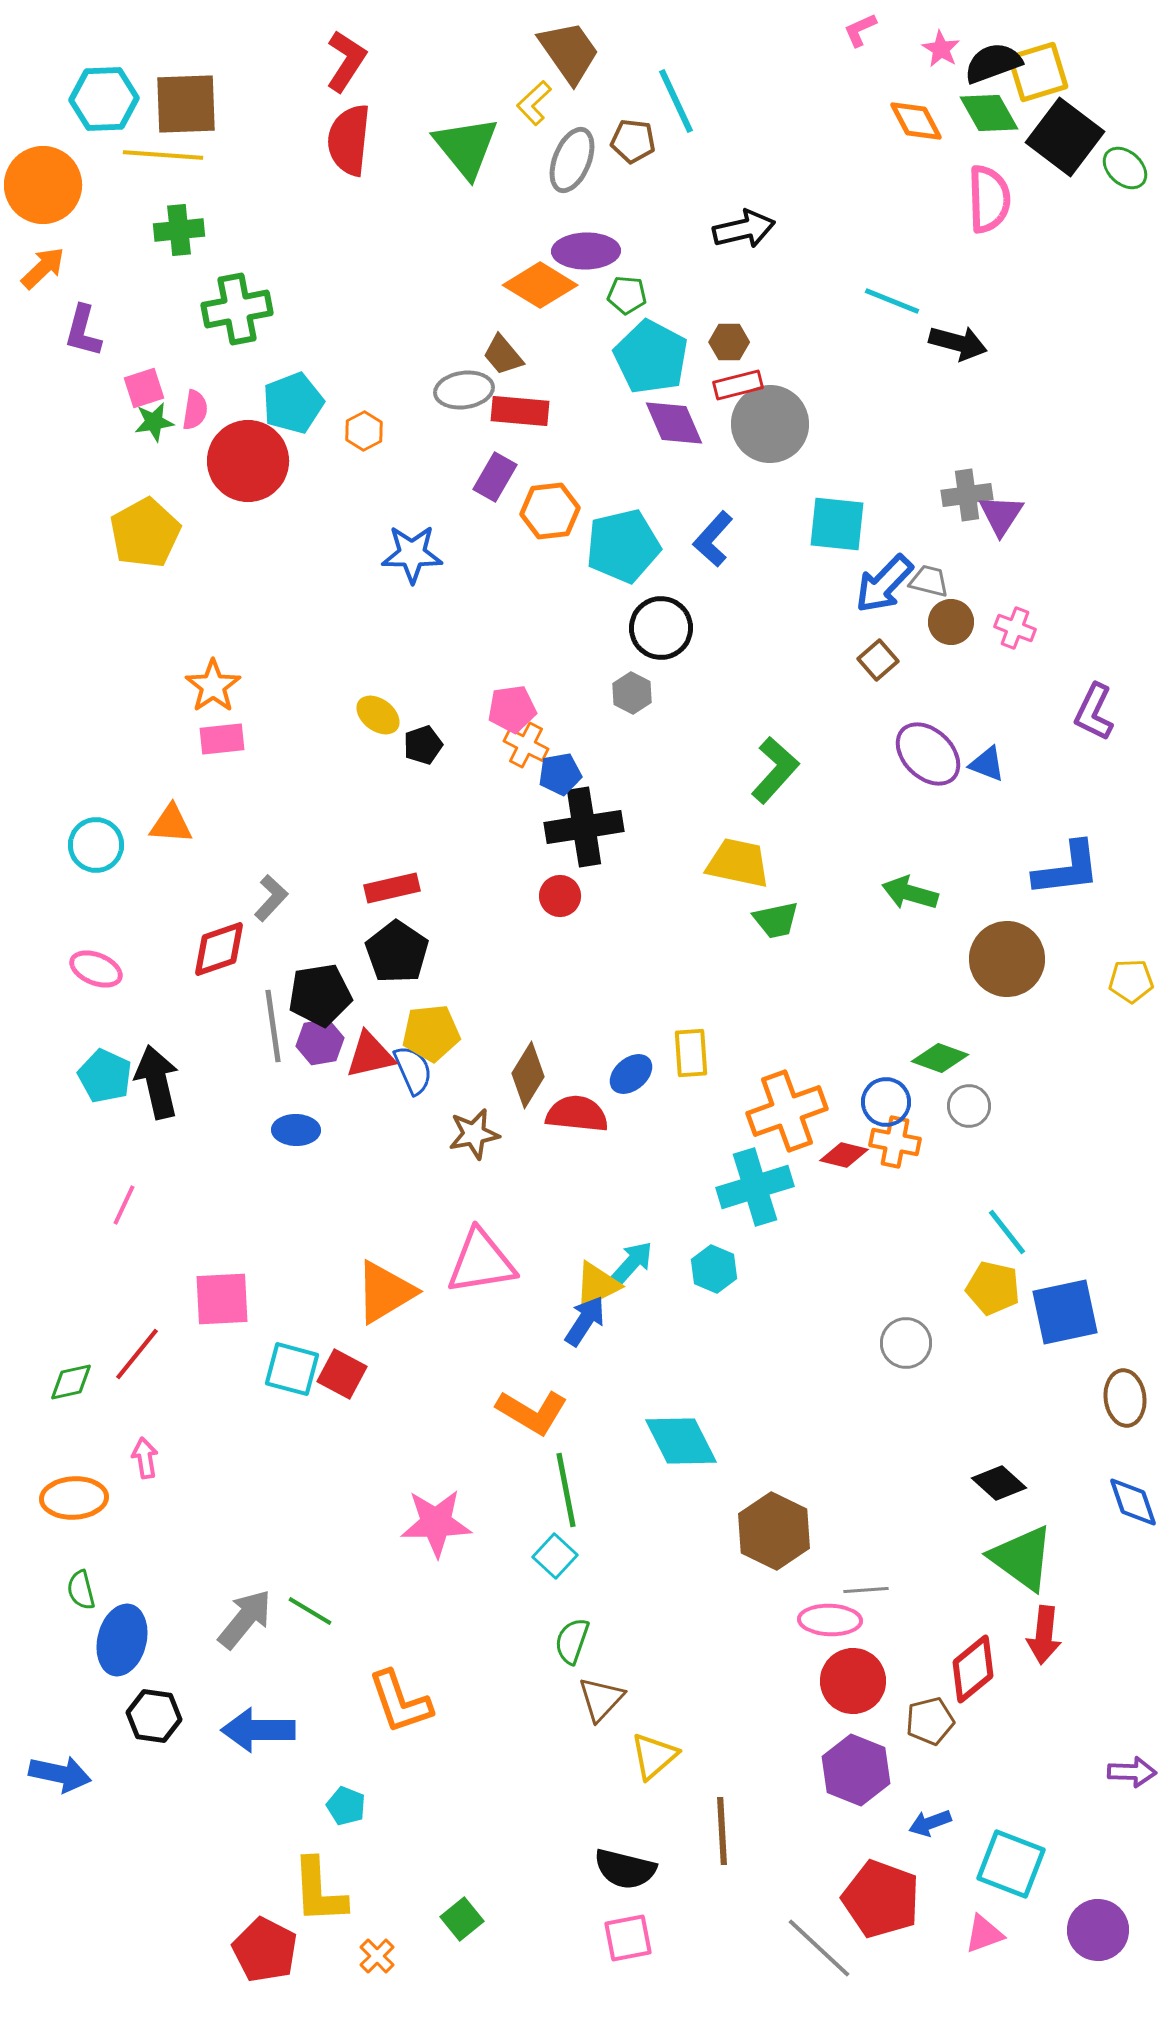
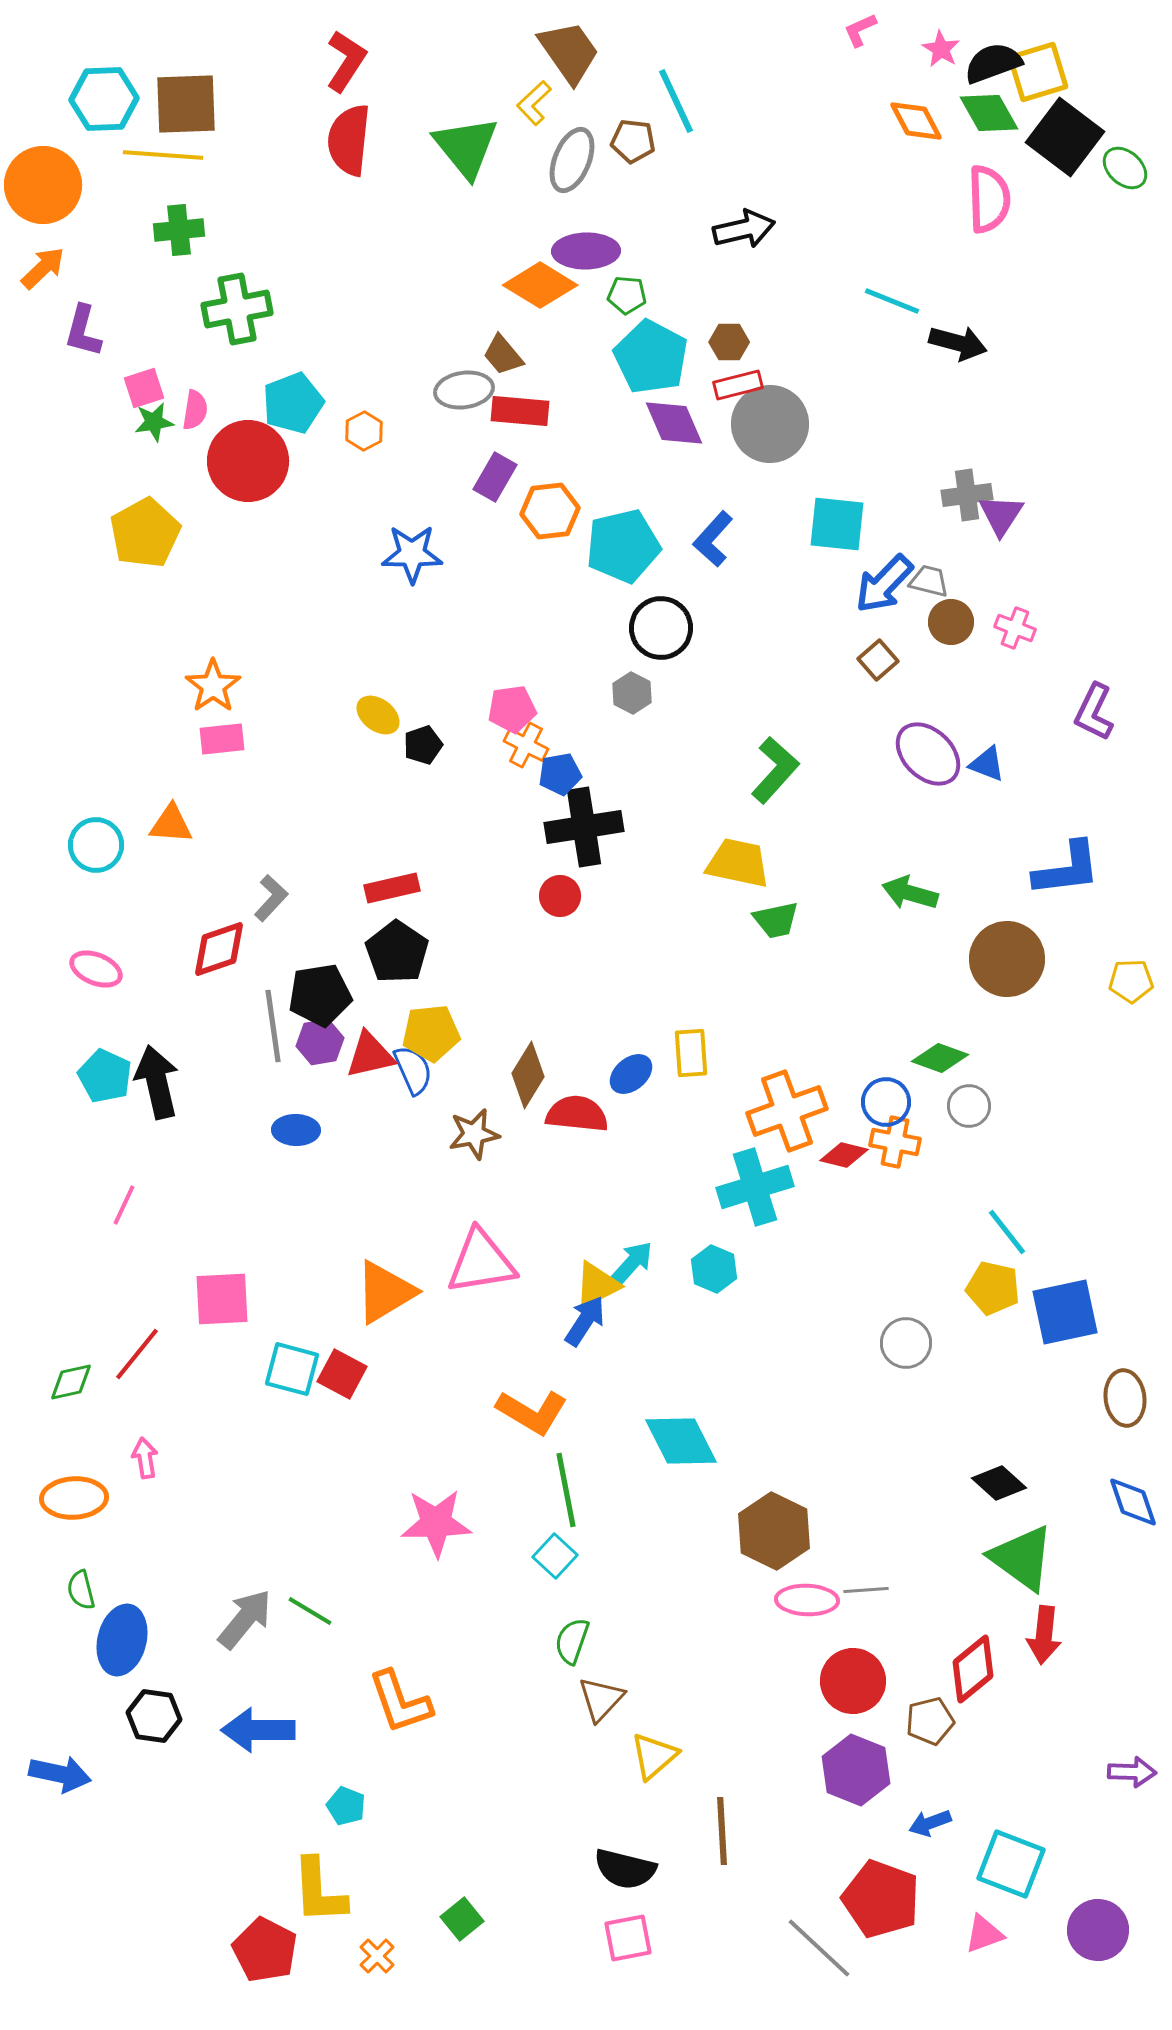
pink ellipse at (830, 1620): moved 23 px left, 20 px up
